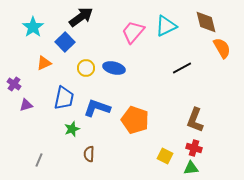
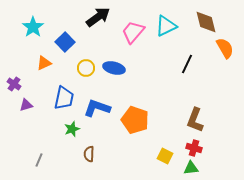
black arrow: moved 17 px right
orange semicircle: moved 3 px right
black line: moved 5 px right, 4 px up; rotated 36 degrees counterclockwise
